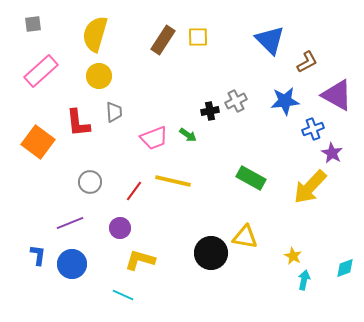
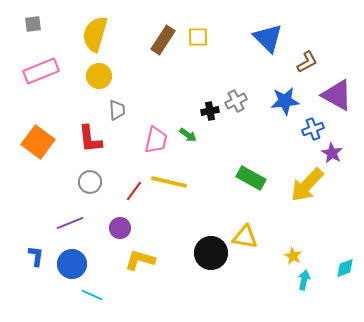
blue triangle: moved 2 px left, 2 px up
pink rectangle: rotated 20 degrees clockwise
gray trapezoid: moved 3 px right, 2 px up
red L-shape: moved 12 px right, 16 px down
pink trapezoid: moved 2 px right, 2 px down; rotated 56 degrees counterclockwise
yellow line: moved 4 px left, 1 px down
yellow arrow: moved 3 px left, 2 px up
blue L-shape: moved 2 px left, 1 px down
cyan line: moved 31 px left
